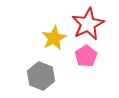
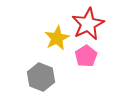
yellow star: moved 3 px right
gray hexagon: moved 1 px down
